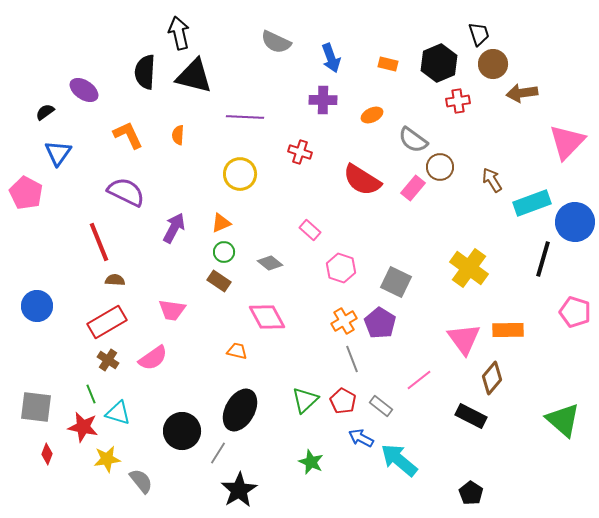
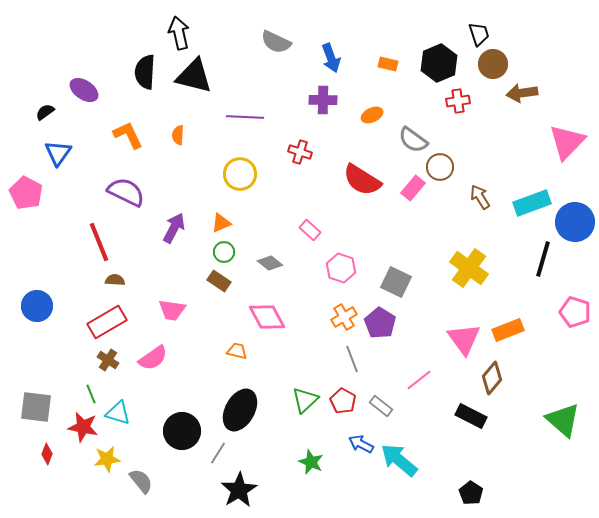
brown arrow at (492, 180): moved 12 px left, 17 px down
orange cross at (344, 321): moved 4 px up
orange rectangle at (508, 330): rotated 20 degrees counterclockwise
blue arrow at (361, 438): moved 6 px down
